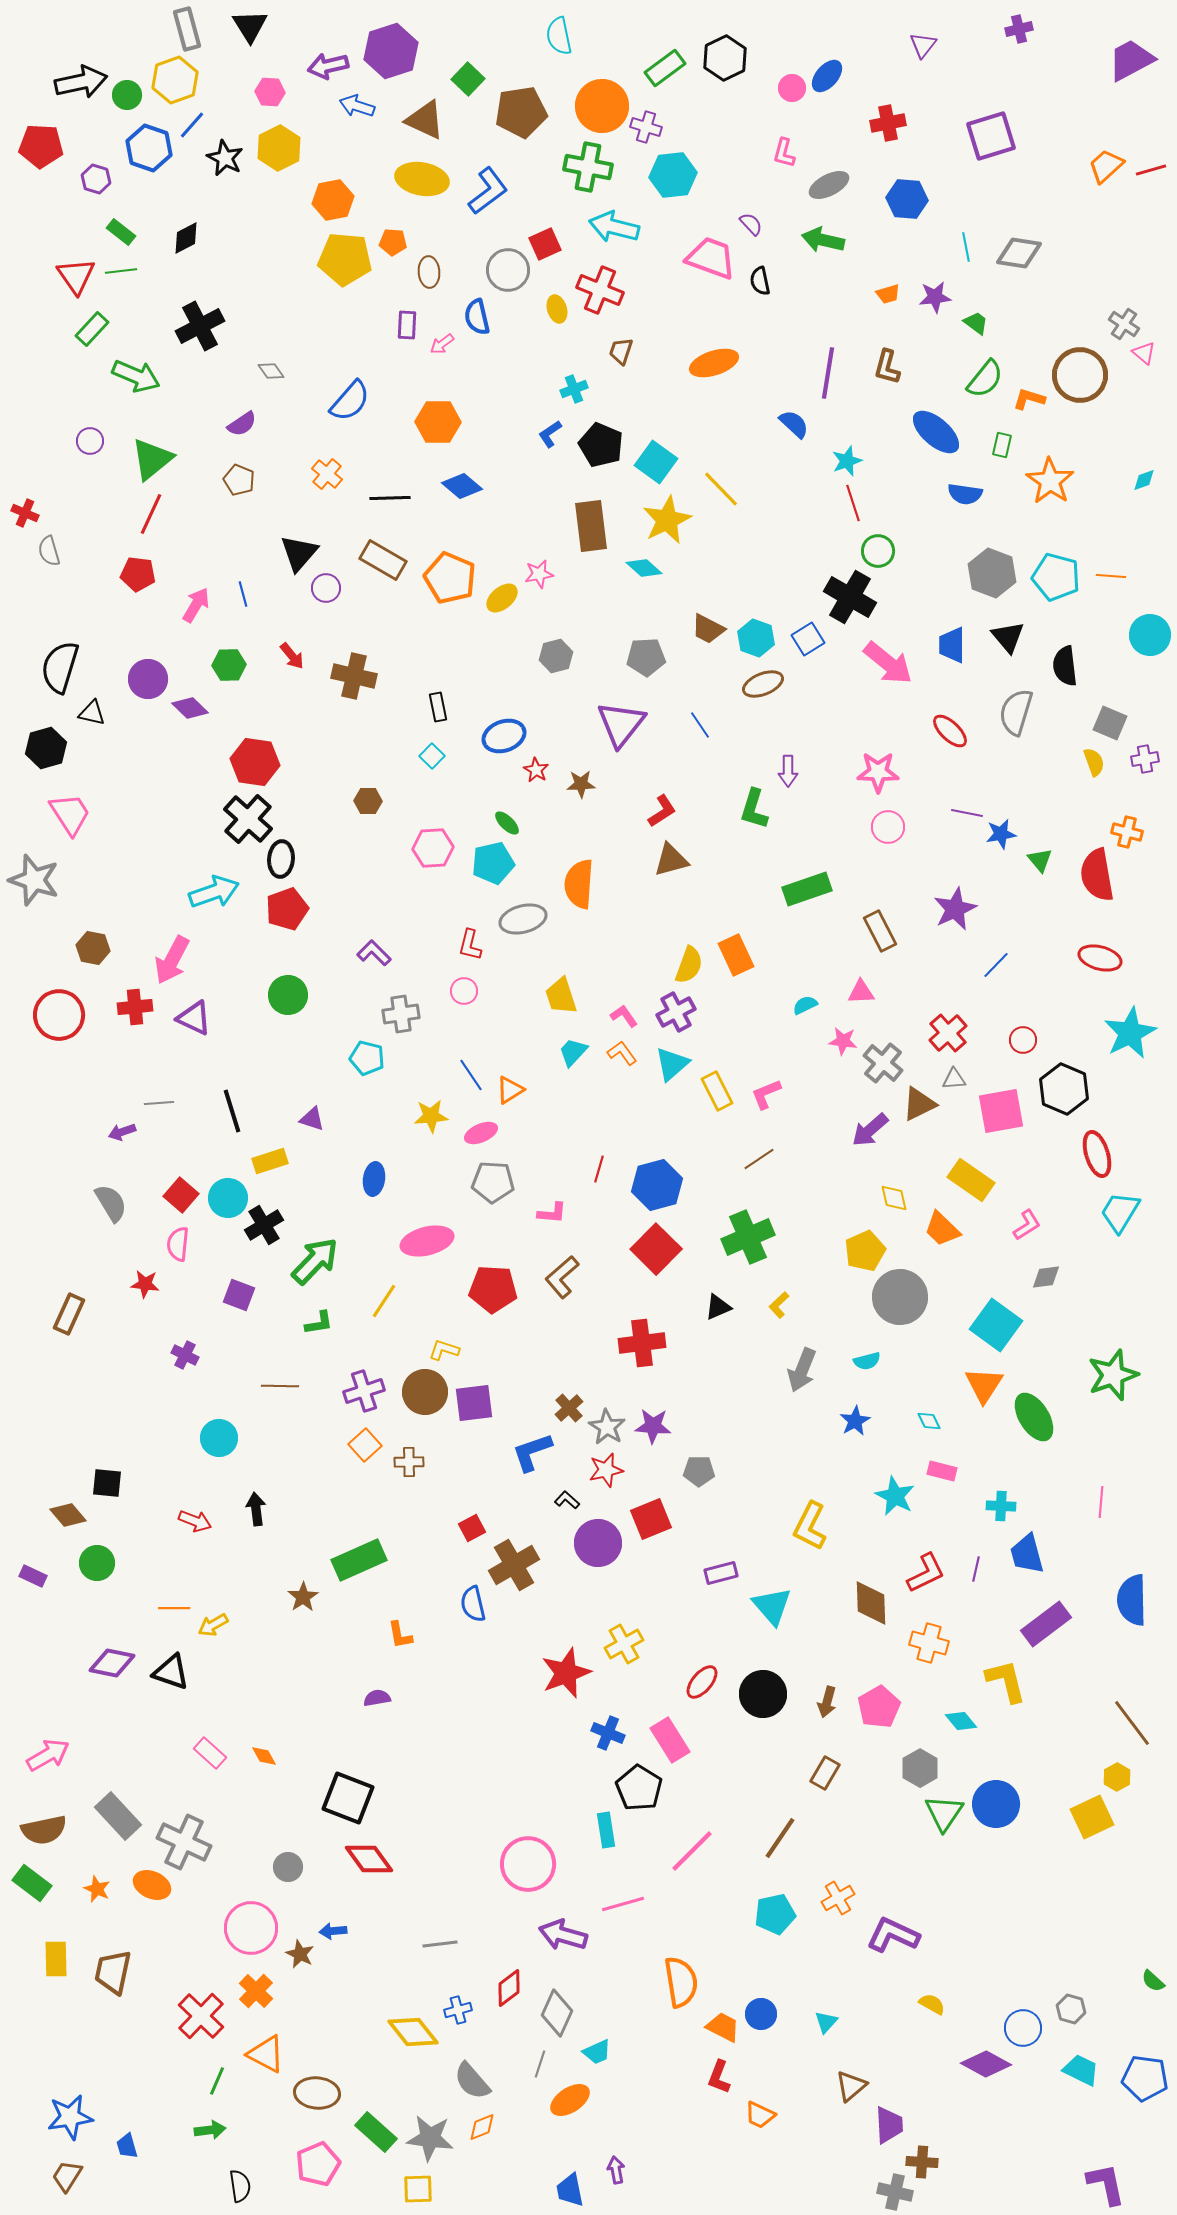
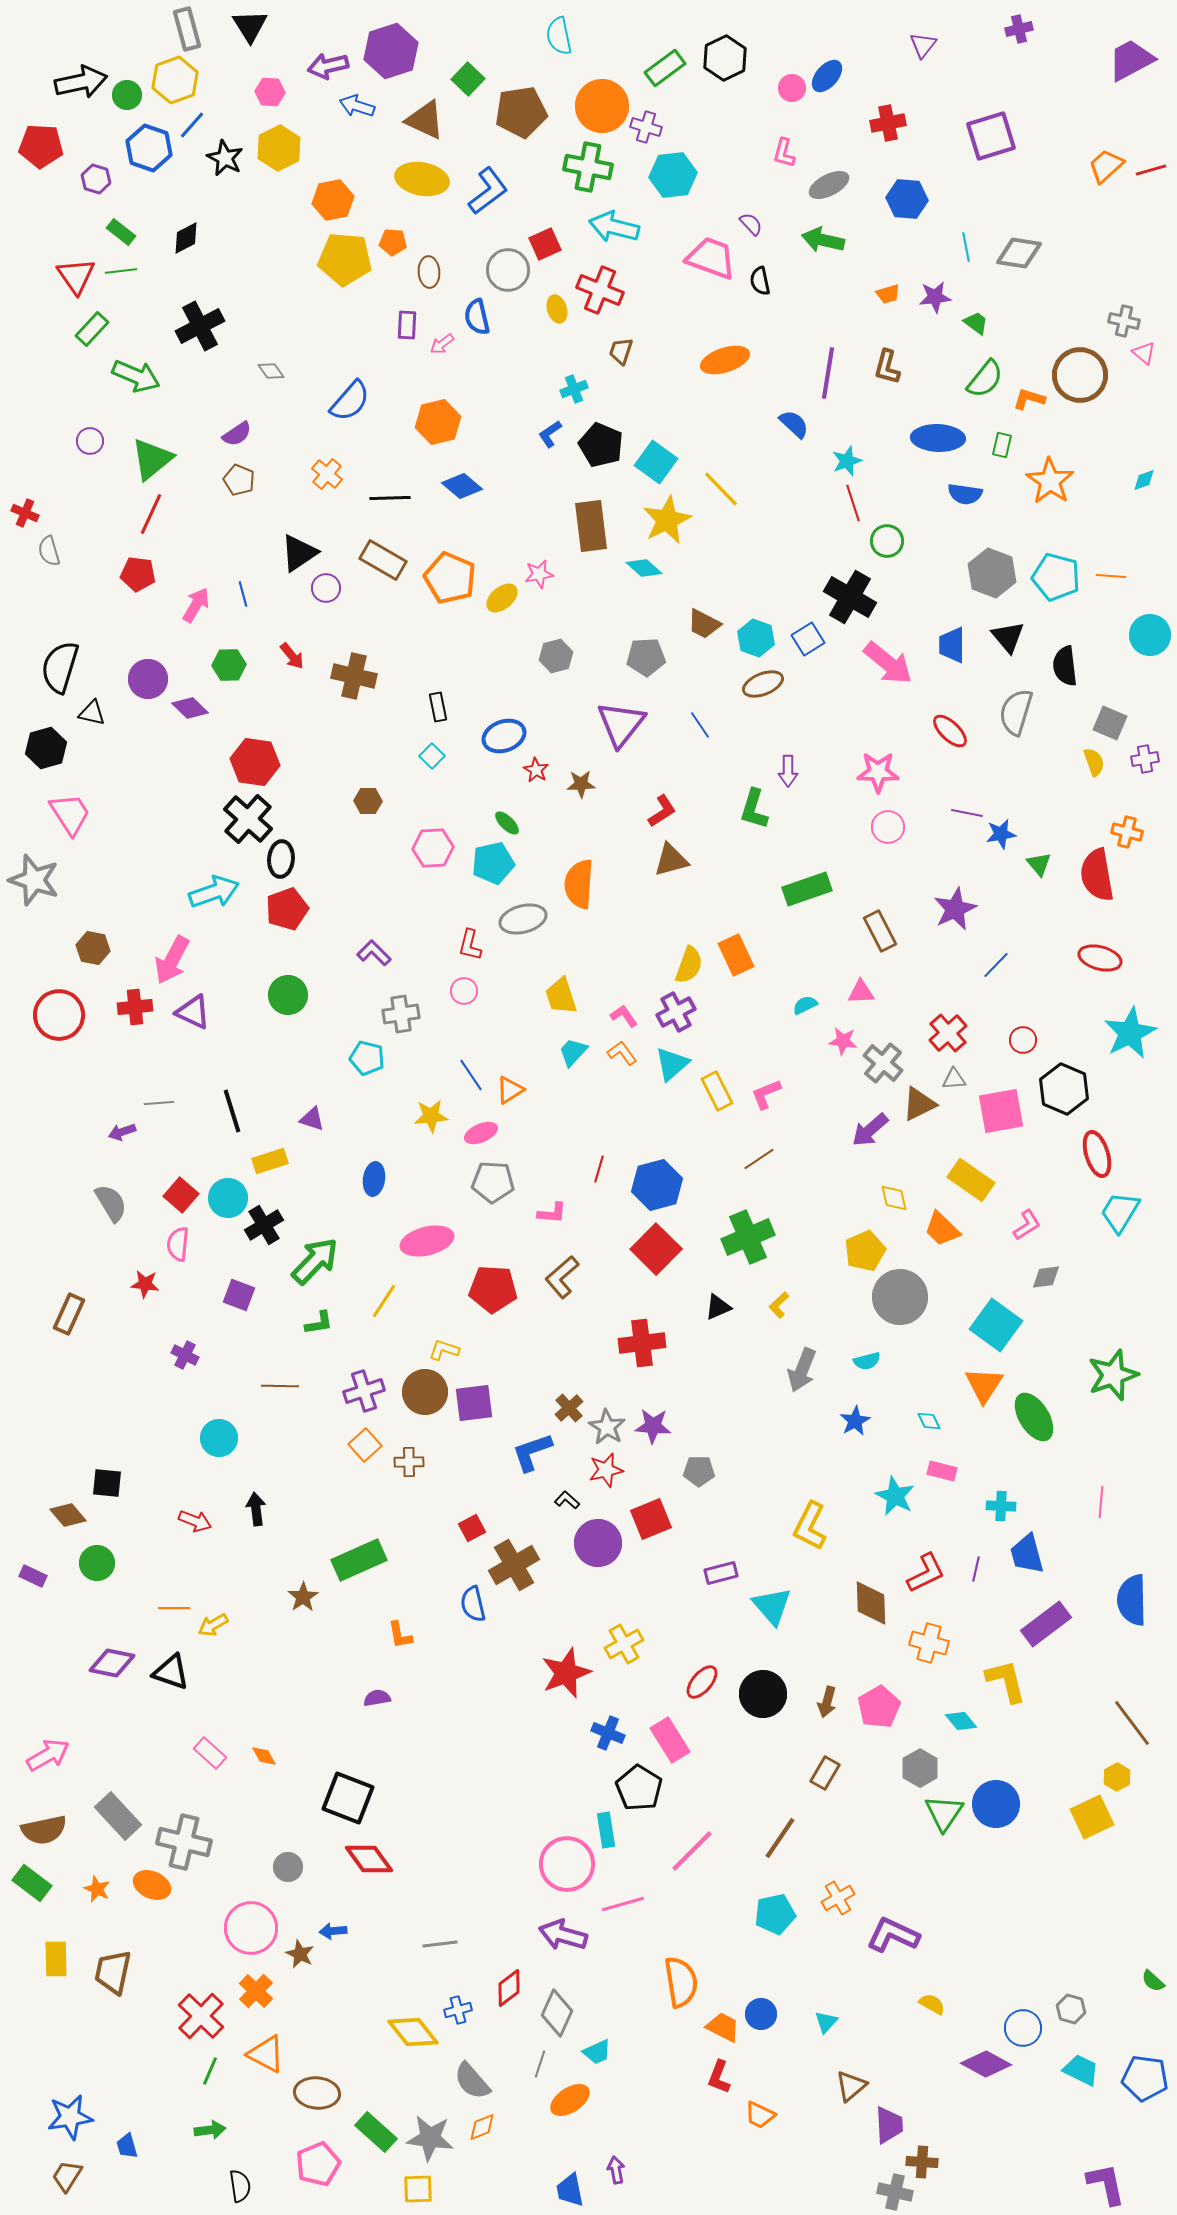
gray cross at (1124, 324): moved 3 px up; rotated 20 degrees counterclockwise
orange ellipse at (714, 363): moved 11 px right, 3 px up
orange hexagon at (438, 422): rotated 15 degrees counterclockwise
purple semicircle at (242, 424): moved 5 px left, 10 px down
blue ellipse at (936, 432): moved 2 px right, 6 px down; rotated 39 degrees counterclockwise
green circle at (878, 551): moved 9 px right, 10 px up
black triangle at (299, 553): rotated 15 degrees clockwise
brown trapezoid at (708, 629): moved 4 px left, 5 px up
green triangle at (1040, 860): moved 1 px left, 4 px down
purple triangle at (194, 1018): moved 1 px left, 6 px up
gray cross at (184, 1842): rotated 12 degrees counterclockwise
pink circle at (528, 1864): moved 39 px right
green line at (217, 2081): moved 7 px left, 10 px up
